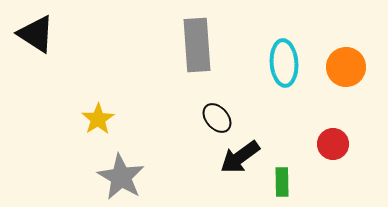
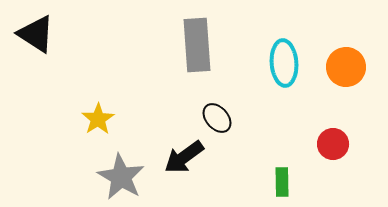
black arrow: moved 56 px left
